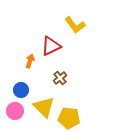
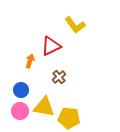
brown cross: moved 1 px left, 1 px up
yellow triangle: rotated 35 degrees counterclockwise
pink circle: moved 5 px right
